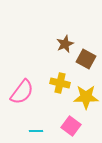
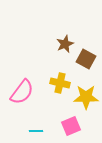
pink square: rotated 30 degrees clockwise
